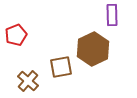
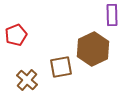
brown cross: moved 1 px left, 1 px up
